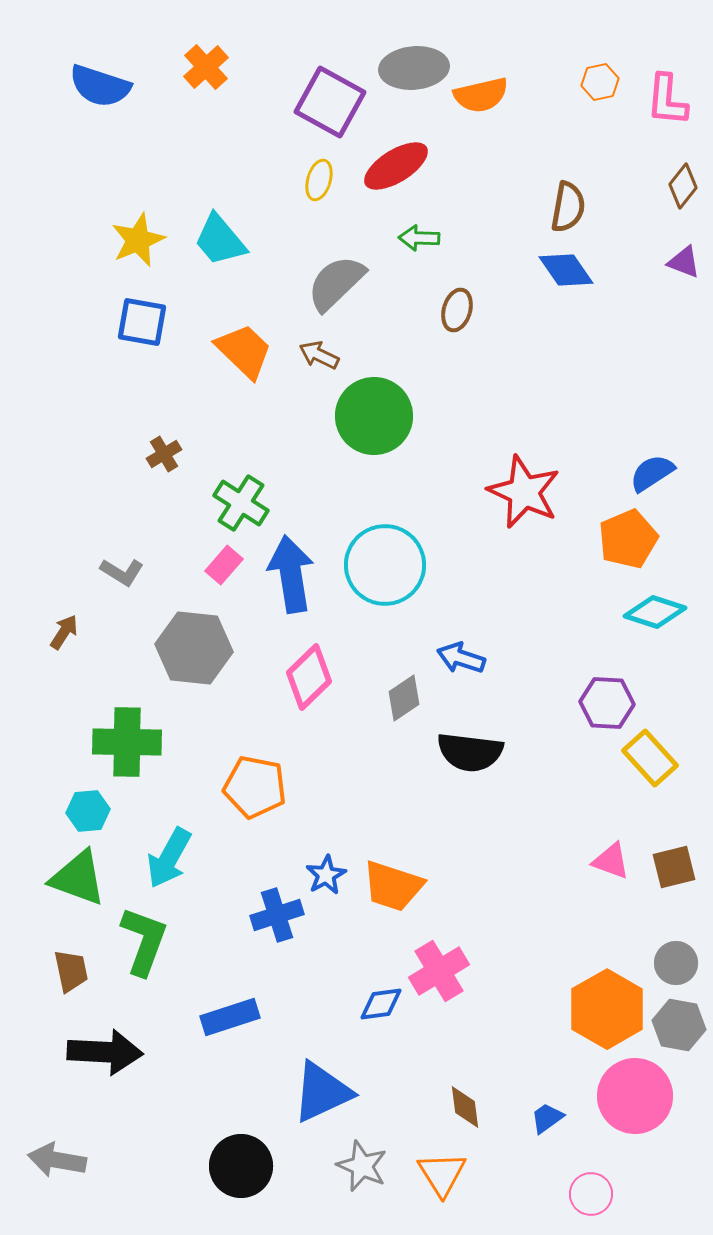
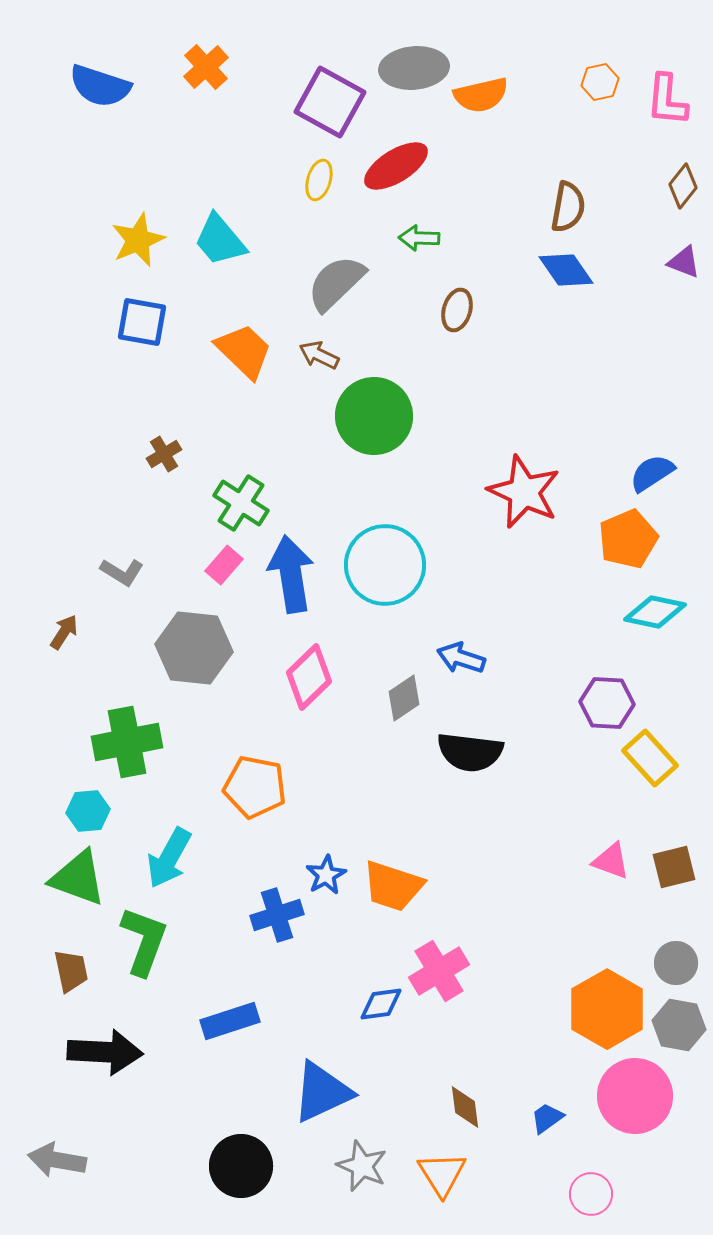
cyan diamond at (655, 612): rotated 6 degrees counterclockwise
green cross at (127, 742): rotated 12 degrees counterclockwise
blue rectangle at (230, 1017): moved 4 px down
